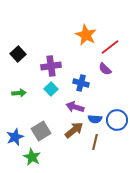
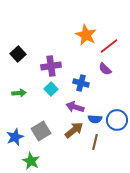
red line: moved 1 px left, 1 px up
green star: moved 1 px left, 4 px down
